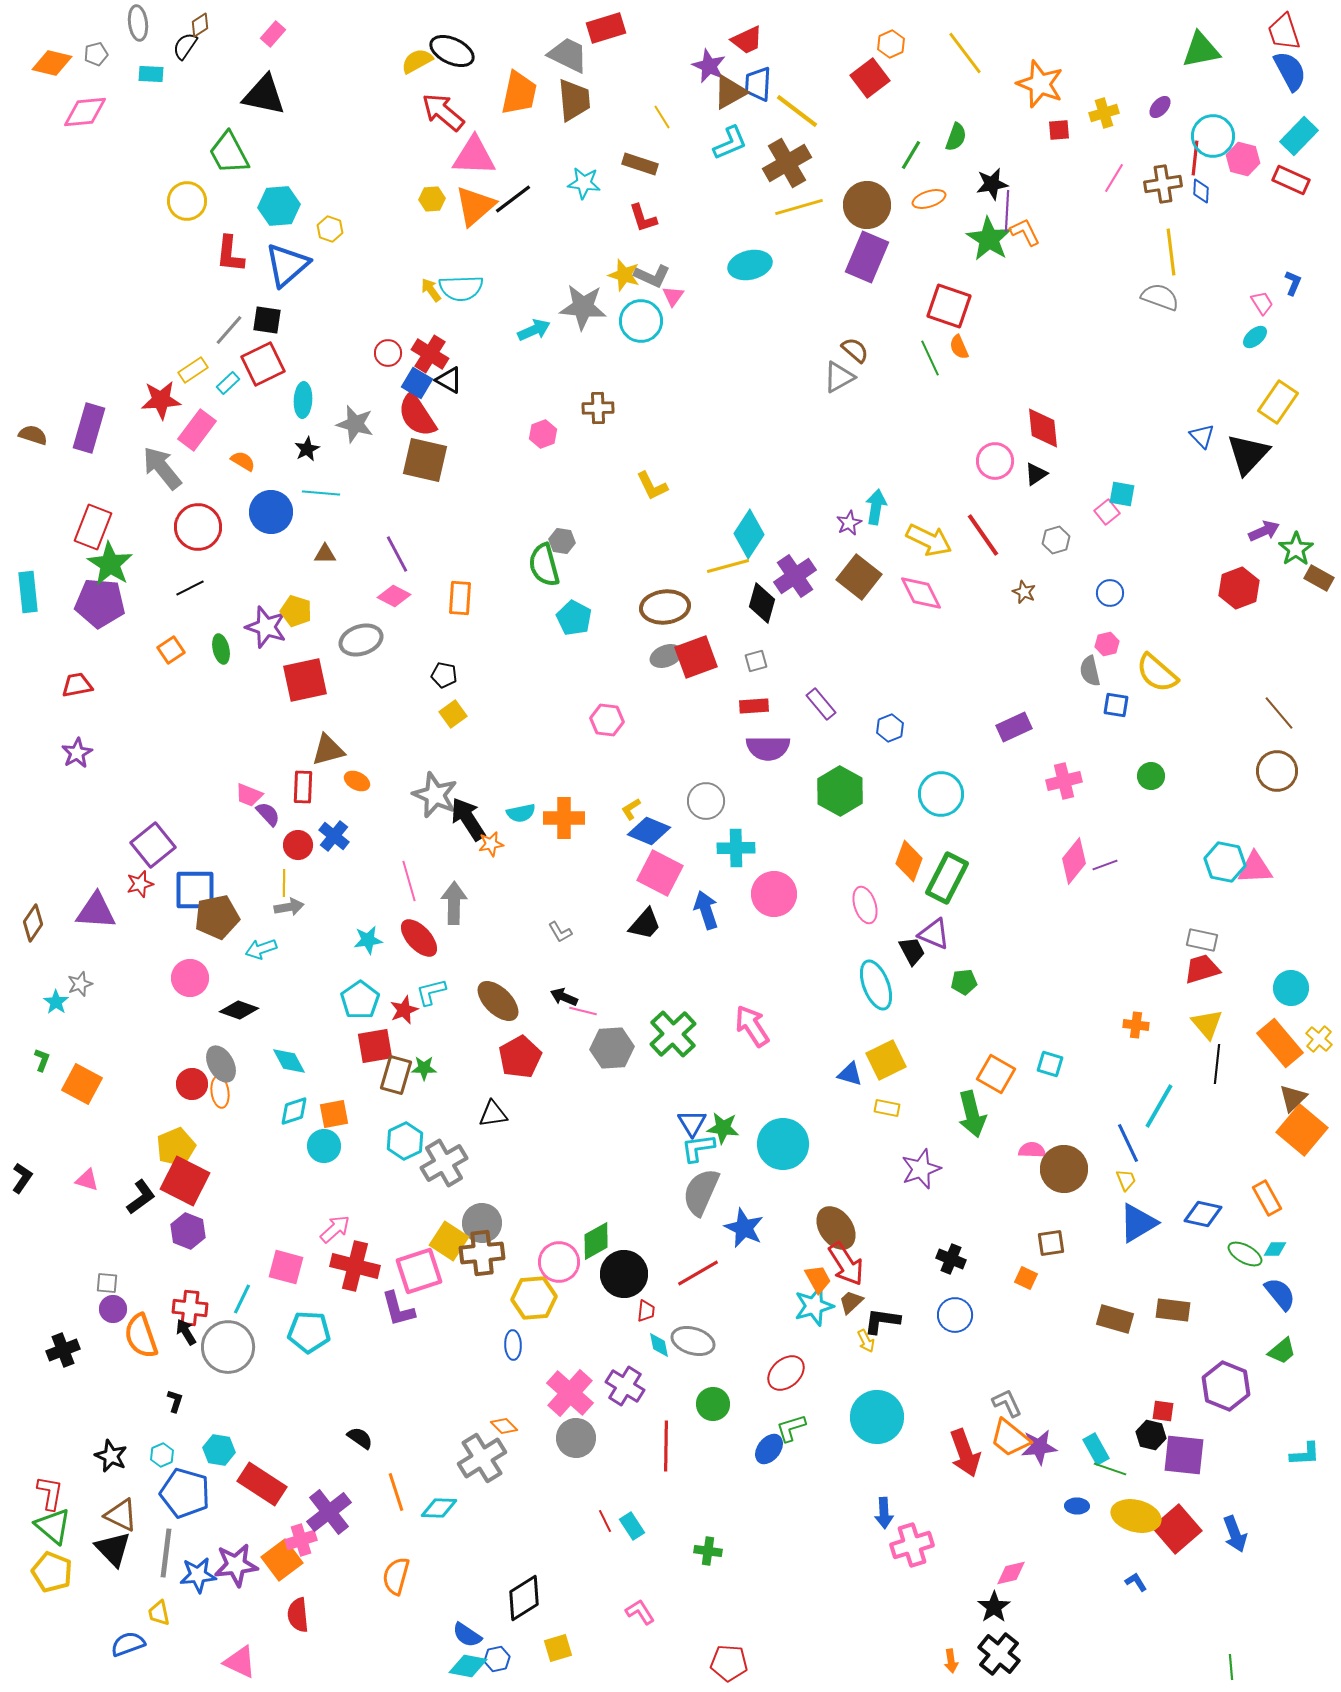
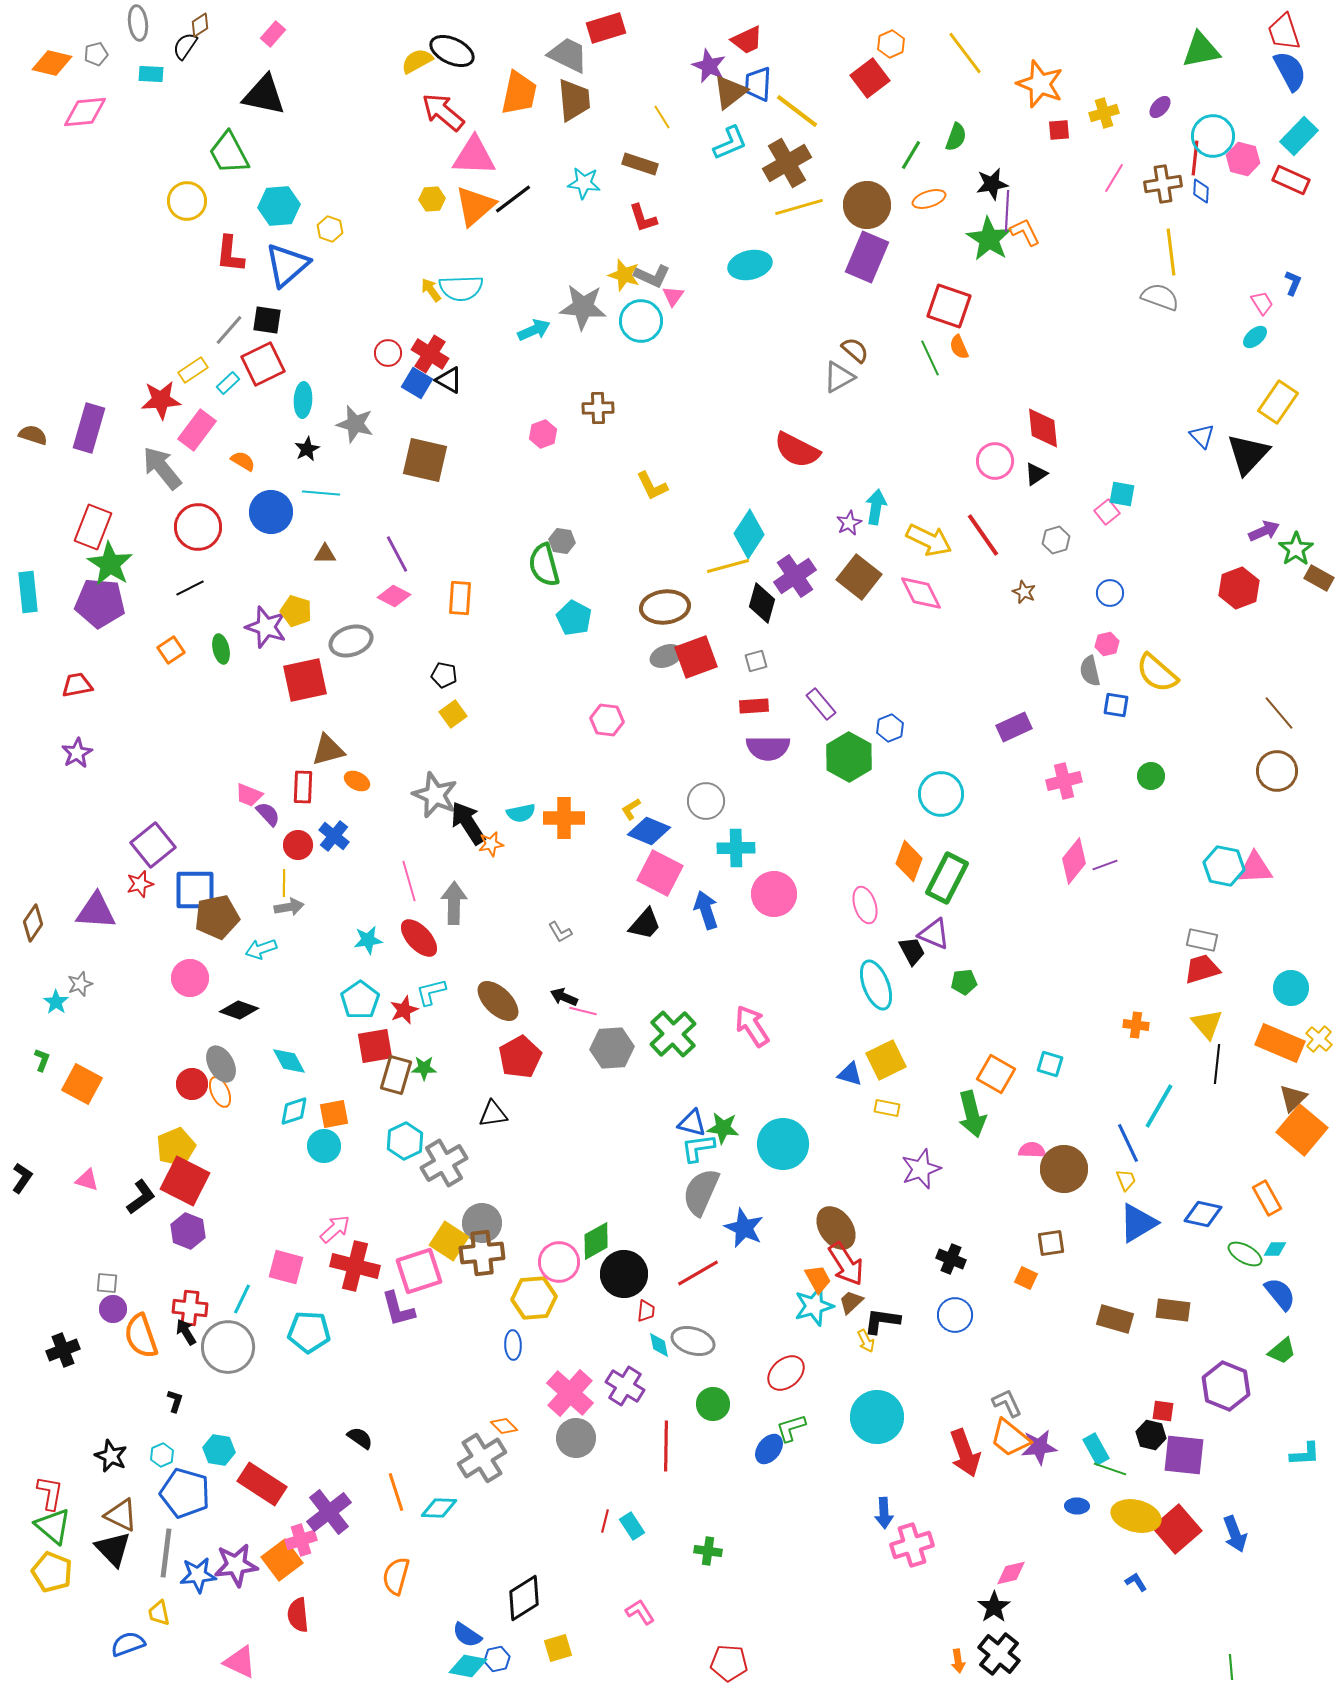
brown triangle at (730, 92): rotated 9 degrees counterclockwise
red semicircle at (417, 415): moved 380 px right, 35 px down; rotated 30 degrees counterclockwise
gray ellipse at (361, 640): moved 10 px left, 1 px down
green hexagon at (840, 791): moved 9 px right, 34 px up
black arrow at (468, 819): moved 4 px down
cyan hexagon at (1225, 862): moved 1 px left, 4 px down
orange rectangle at (1280, 1043): rotated 27 degrees counterclockwise
orange ellipse at (220, 1092): rotated 16 degrees counterclockwise
blue triangle at (692, 1123): rotated 44 degrees counterclockwise
red line at (605, 1521): rotated 40 degrees clockwise
orange arrow at (951, 1661): moved 7 px right
